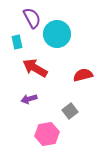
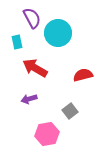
cyan circle: moved 1 px right, 1 px up
